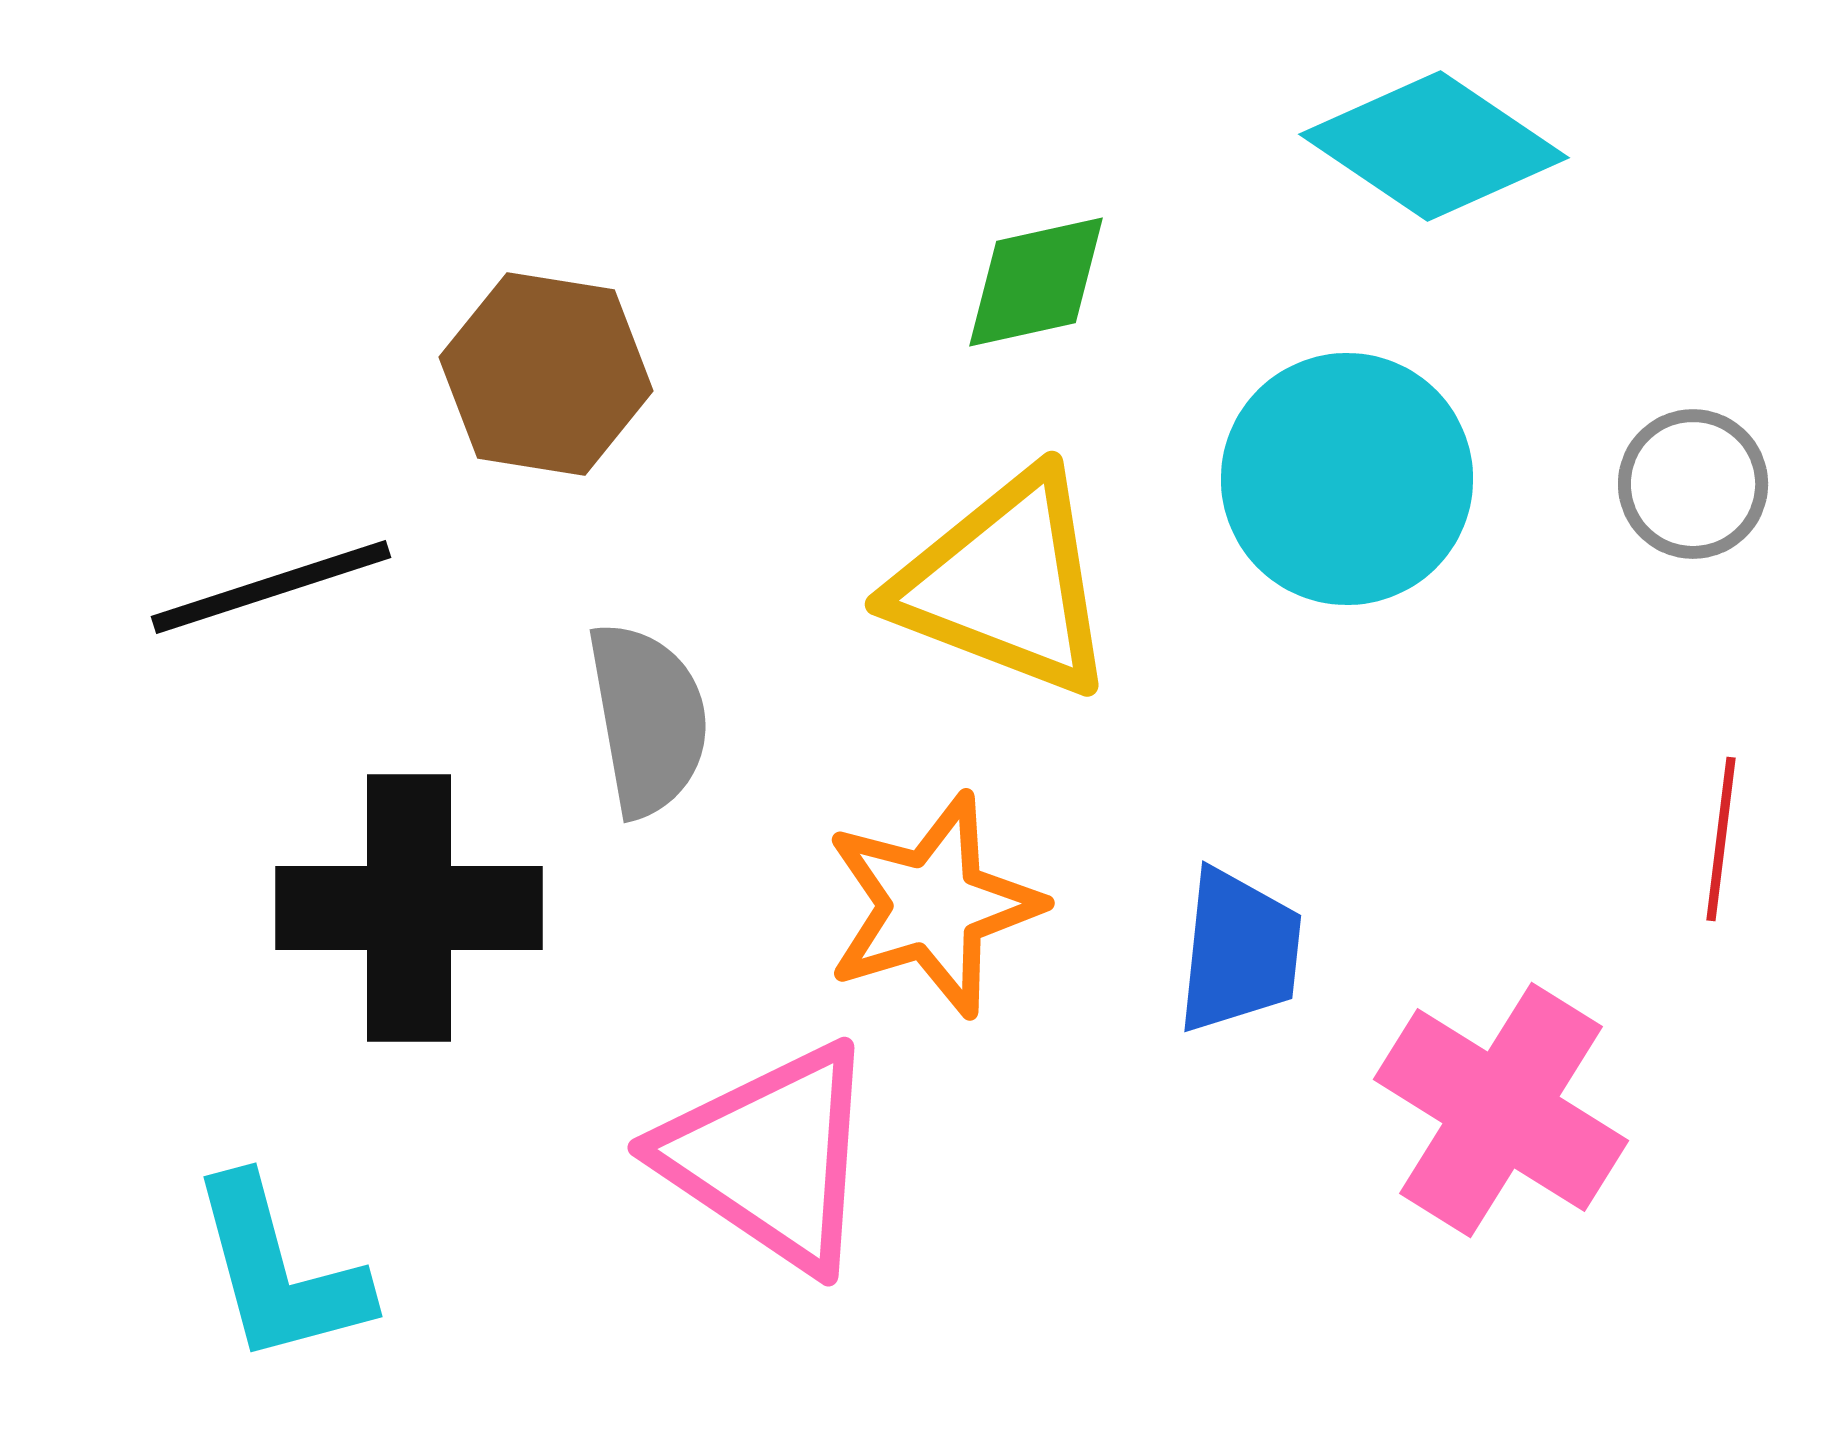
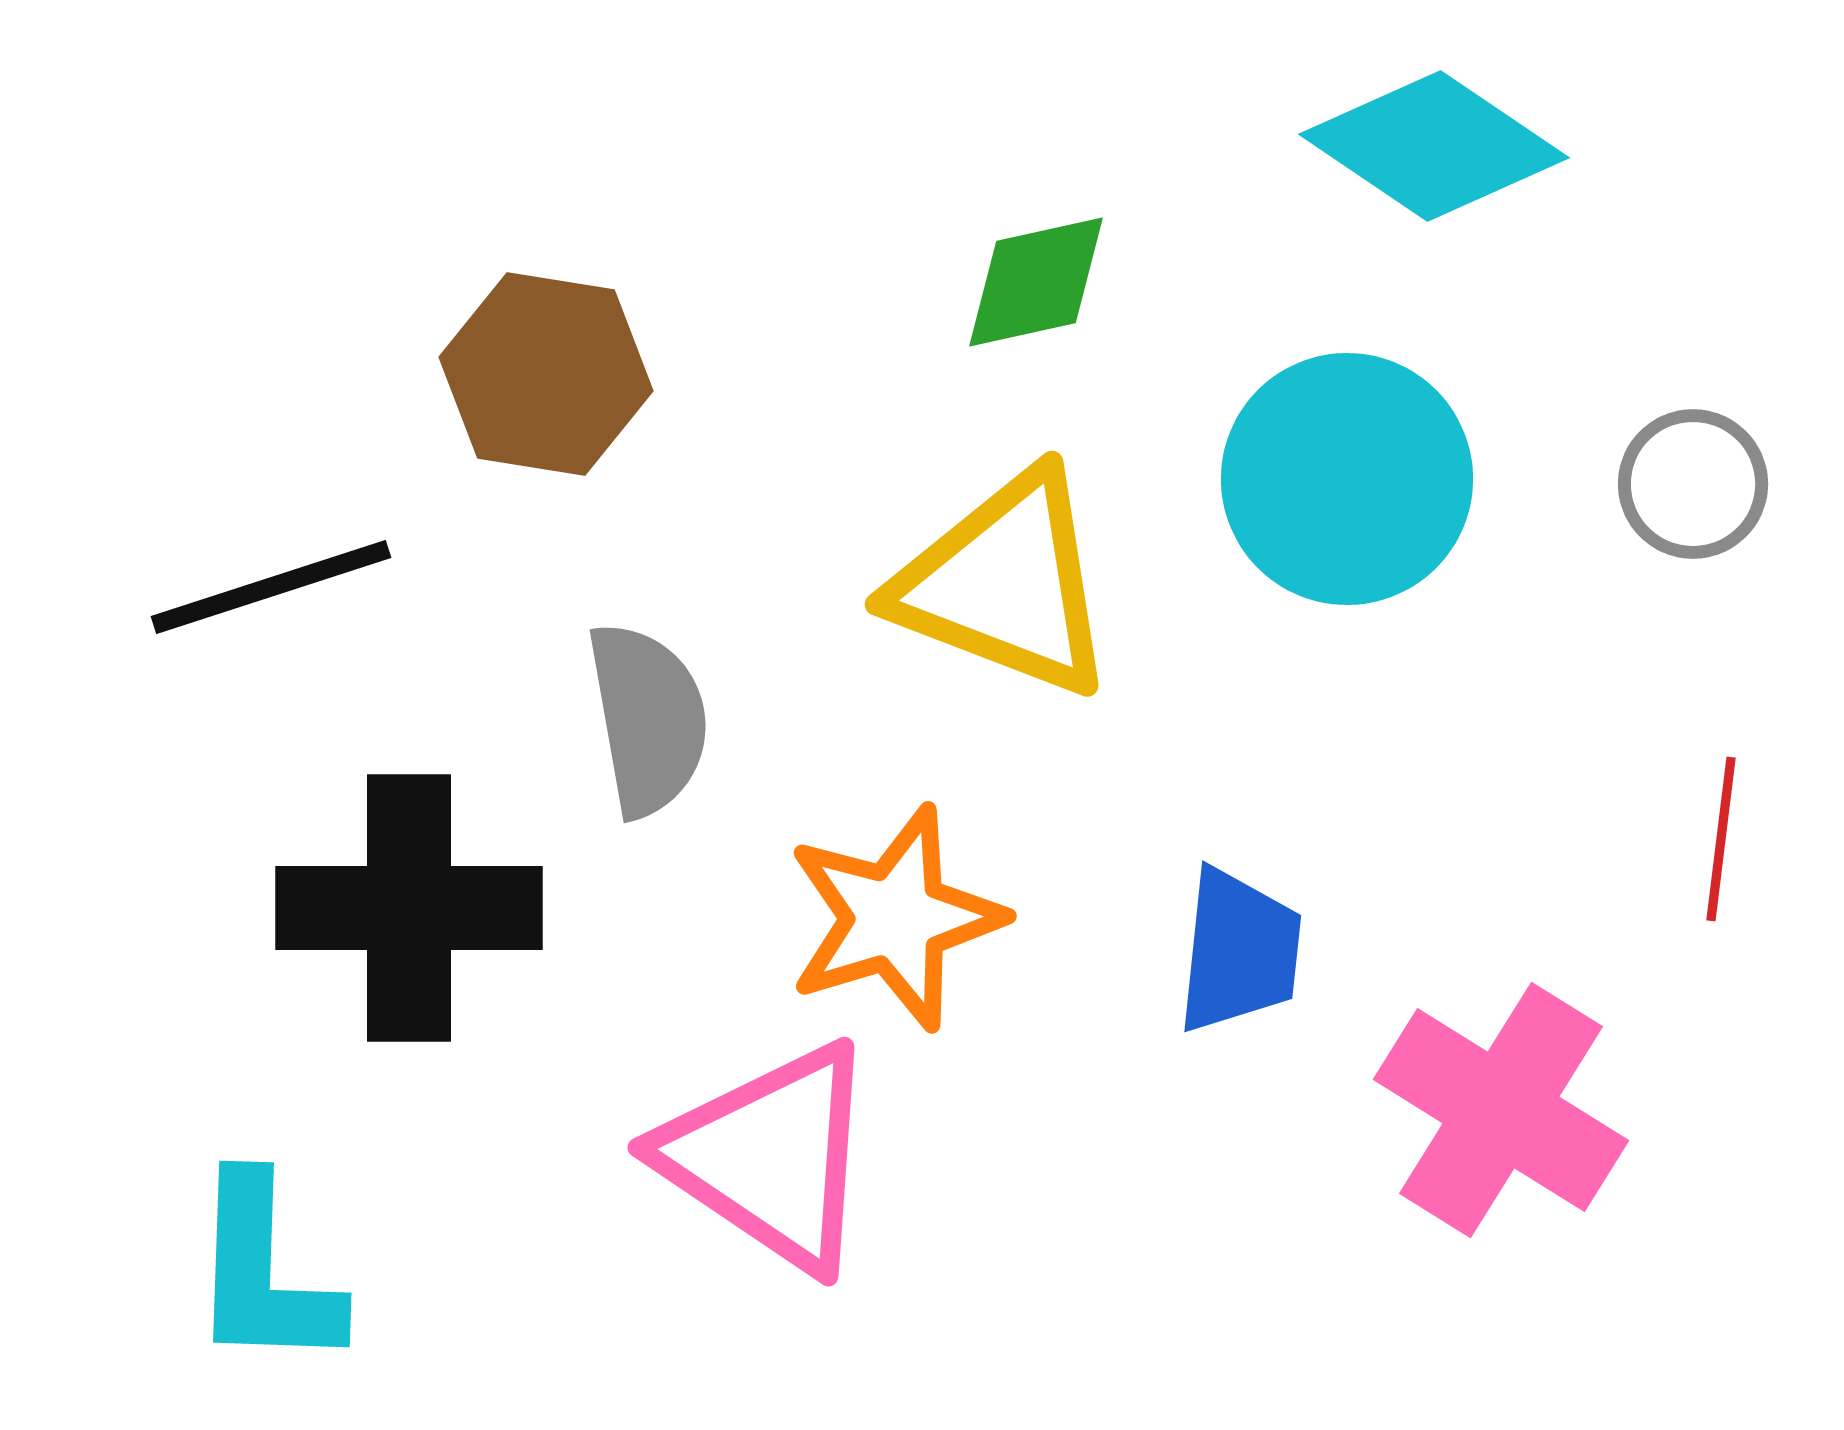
orange star: moved 38 px left, 13 px down
cyan L-shape: moved 15 px left, 2 px down; rotated 17 degrees clockwise
